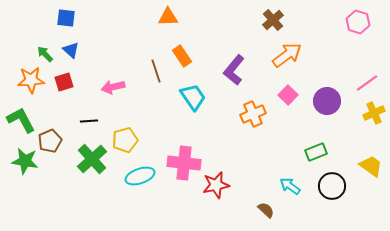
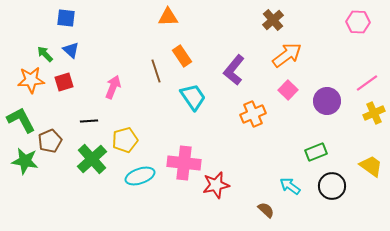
pink hexagon: rotated 15 degrees counterclockwise
pink arrow: rotated 125 degrees clockwise
pink square: moved 5 px up
